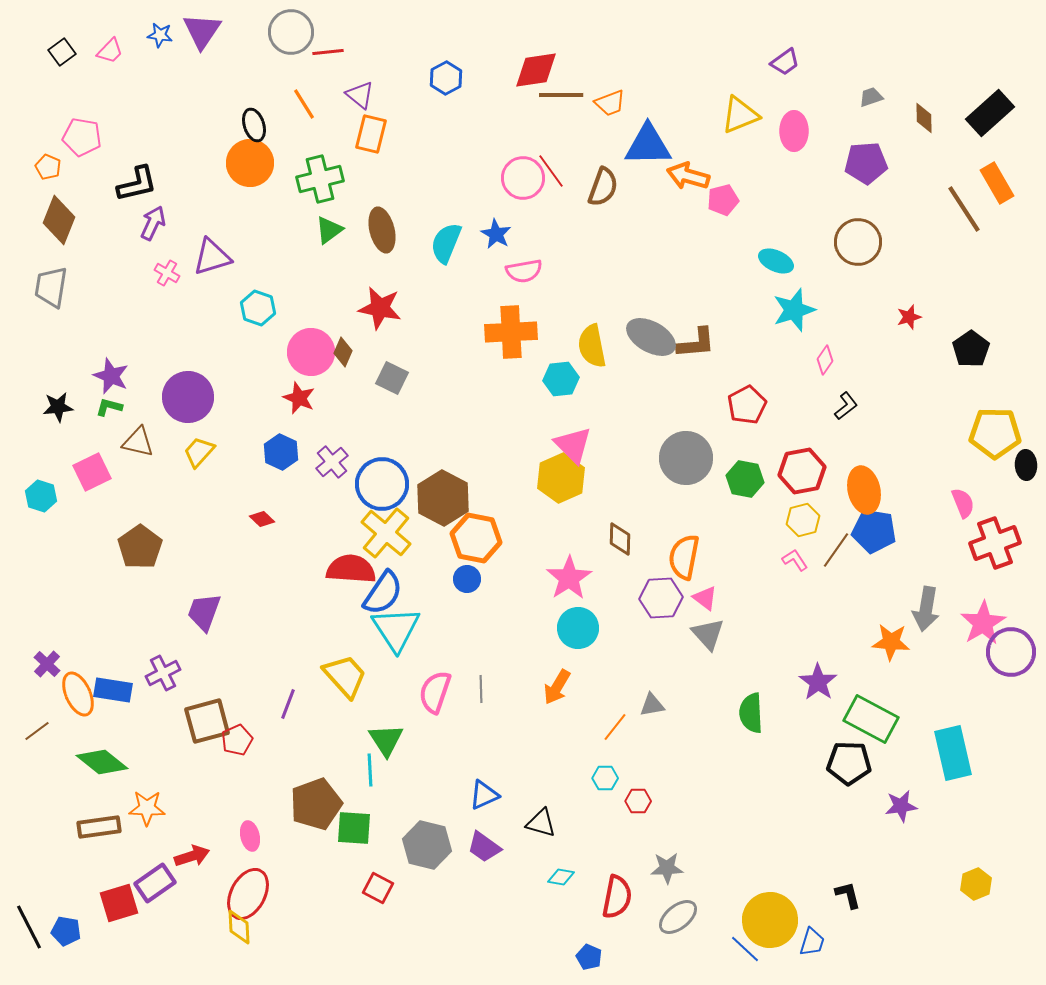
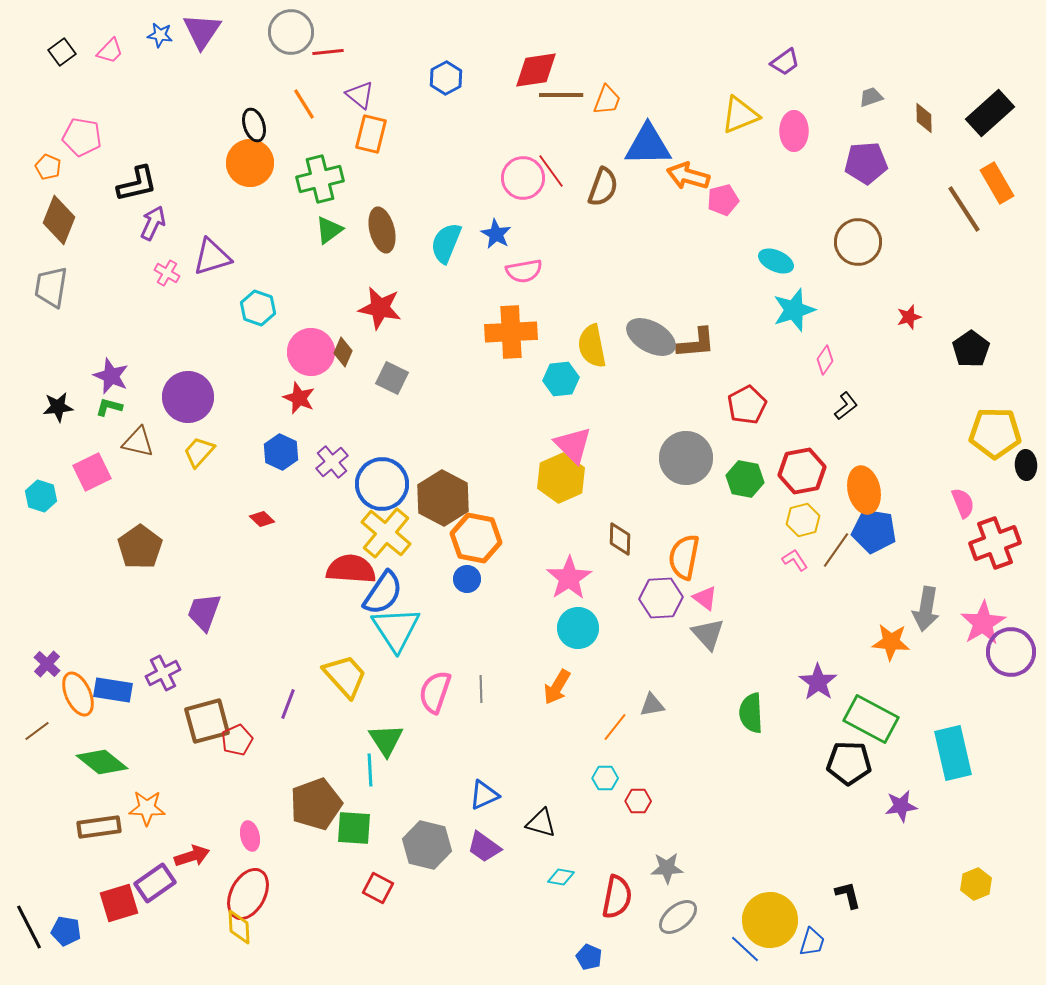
orange trapezoid at (610, 103): moved 3 px left, 3 px up; rotated 48 degrees counterclockwise
